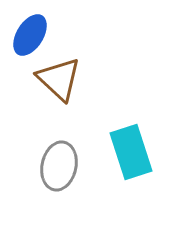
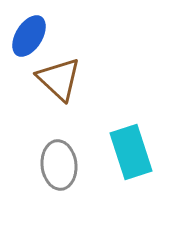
blue ellipse: moved 1 px left, 1 px down
gray ellipse: moved 1 px up; rotated 18 degrees counterclockwise
